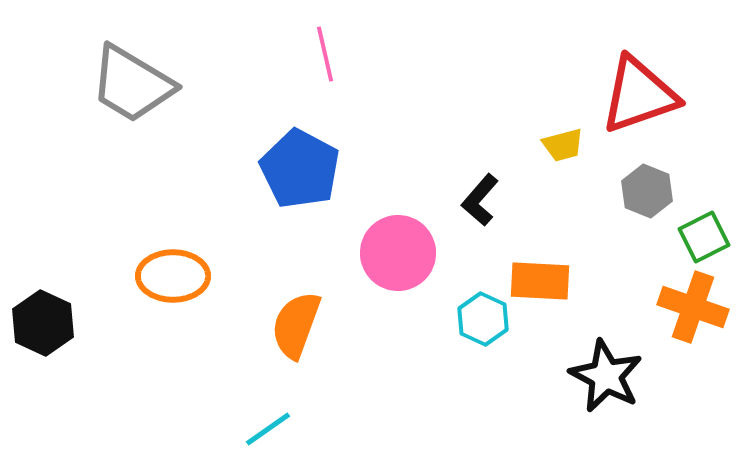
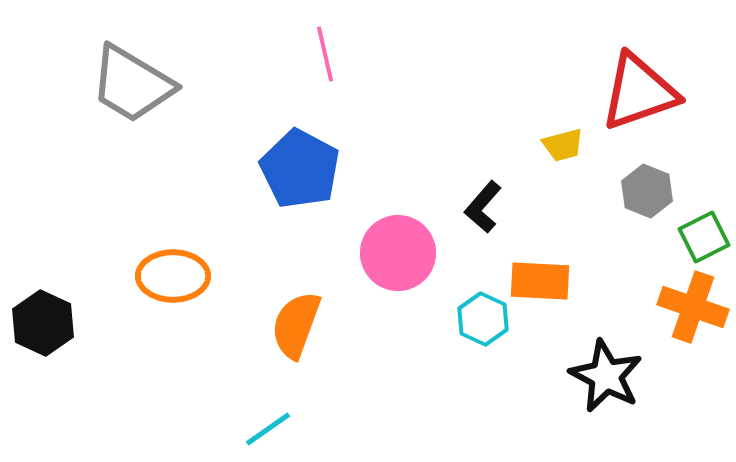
red triangle: moved 3 px up
black L-shape: moved 3 px right, 7 px down
